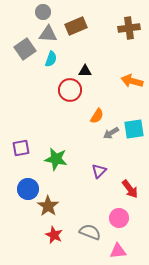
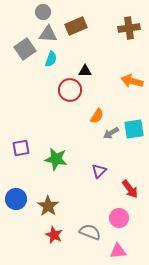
blue circle: moved 12 px left, 10 px down
